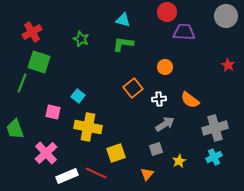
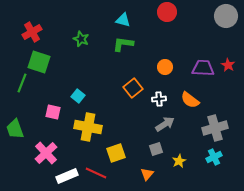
purple trapezoid: moved 19 px right, 36 px down
